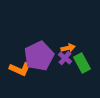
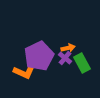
orange L-shape: moved 4 px right, 3 px down
